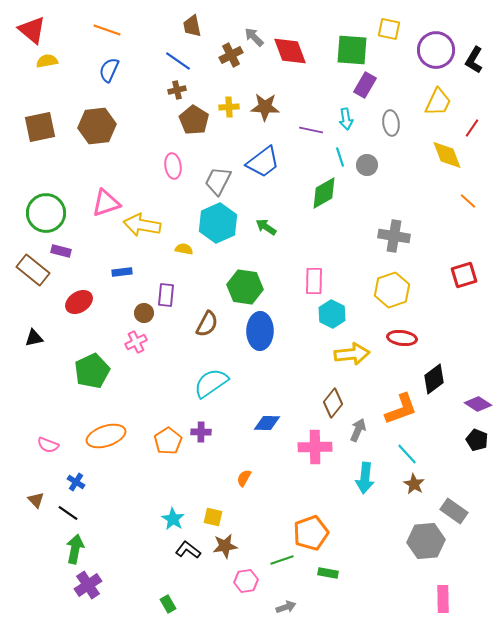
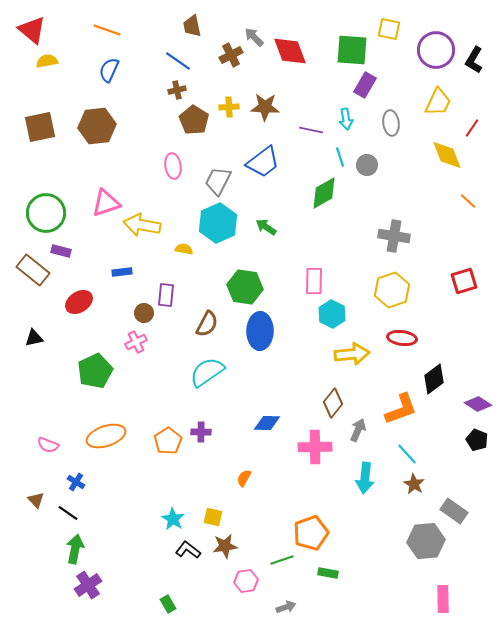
red square at (464, 275): moved 6 px down
green pentagon at (92, 371): moved 3 px right
cyan semicircle at (211, 383): moved 4 px left, 11 px up
